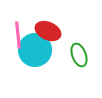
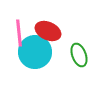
pink line: moved 1 px right, 2 px up
cyan circle: moved 2 px down
